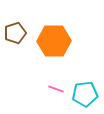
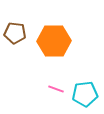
brown pentagon: rotated 25 degrees clockwise
